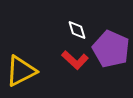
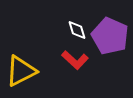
purple pentagon: moved 1 px left, 13 px up
